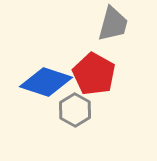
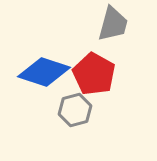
blue diamond: moved 2 px left, 10 px up
gray hexagon: rotated 16 degrees clockwise
